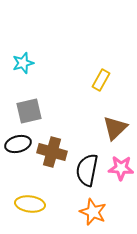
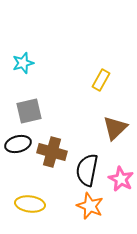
pink star: moved 11 px down; rotated 25 degrees clockwise
orange star: moved 3 px left, 6 px up
